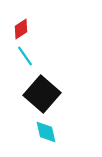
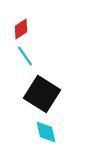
black square: rotated 9 degrees counterclockwise
